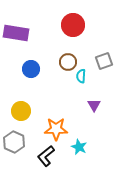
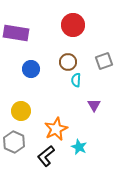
cyan semicircle: moved 5 px left, 4 px down
orange star: rotated 25 degrees counterclockwise
